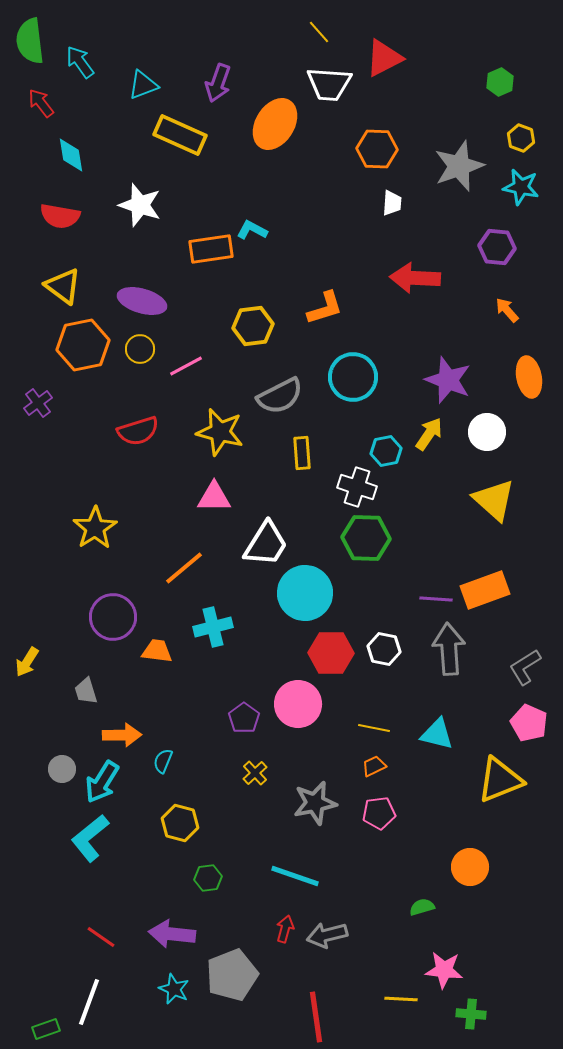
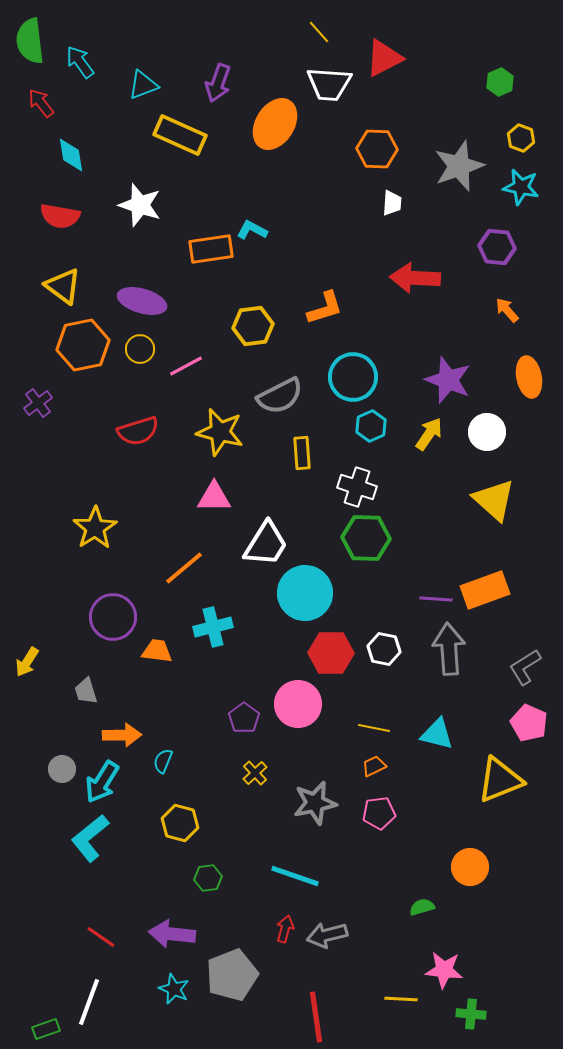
cyan hexagon at (386, 451): moved 15 px left, 25 px up; rotated 12 degrees counterclockwise
